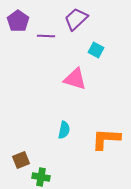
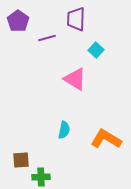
purple trapezoid: rotated 45 degrees counterclockwise
purple line: moved 1 px right, 2 px down; rotated 18 degrees counterclockwise
cyan square: rotated 14 degrees clockwise
pink triangle: rotated 15 degrees clockwise
orange L-shape: rotated 28 degrees clockwise
brown square: rotated 18 degrees clockwise
green cross: rotated 12 degrees counterclockwise
